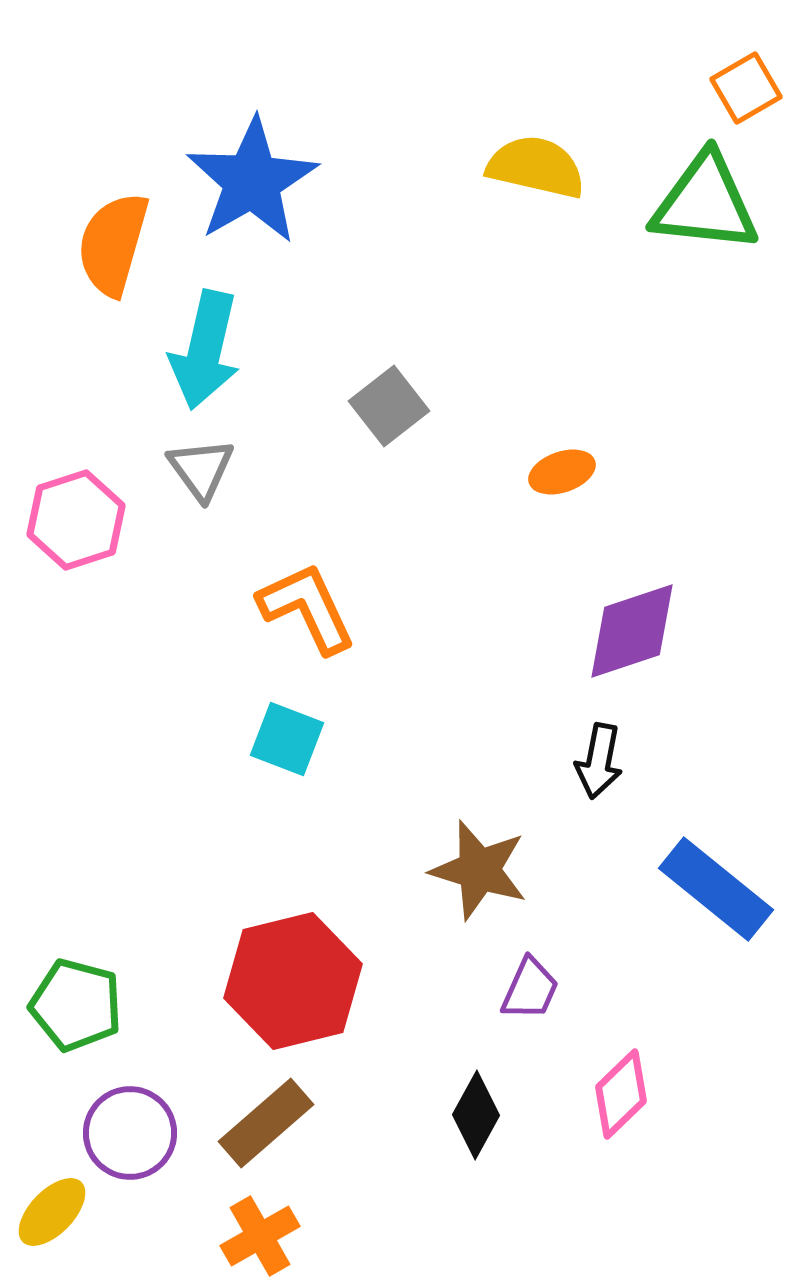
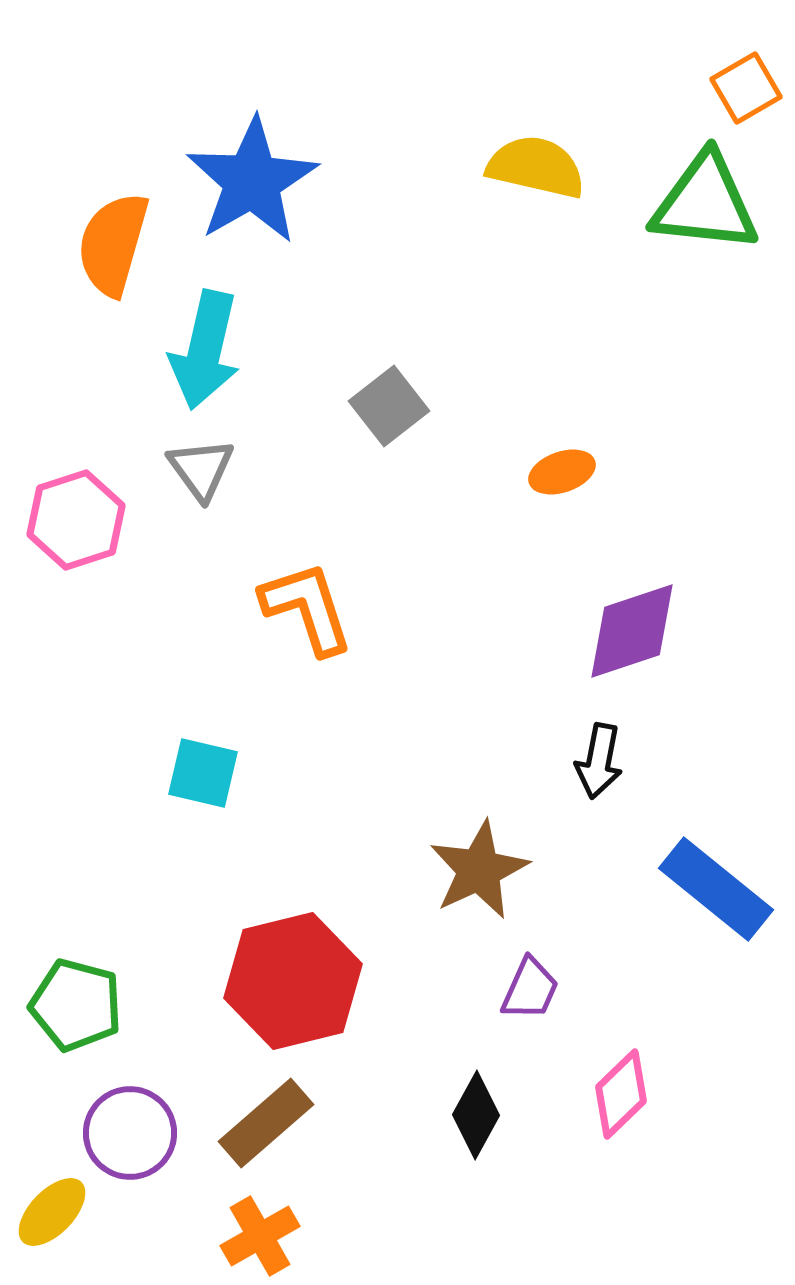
orange L-shape: rotated 7 degrees clockwise
cyan square: moved 84 px left, 34 px down; rotated 8 degrees counterclockwise
brown star: rotated 30 degrees clockwise
